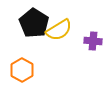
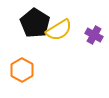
black pentagon: moved 1 px right
purple cross: moved 1 px right, 6 px up; rotated 24 degrees clockwise
